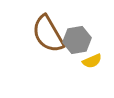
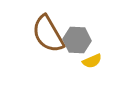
gray hexagon: rotated 12 degrees clockwise
